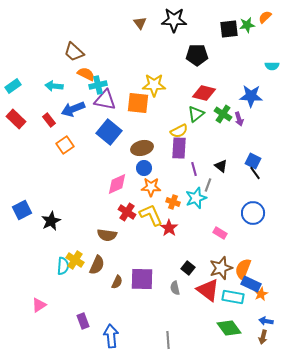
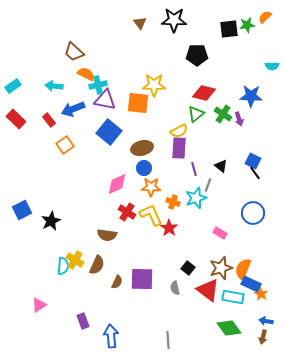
orange star at (261, 294): rotated 16 degrees counterclockwise
